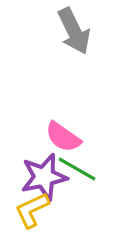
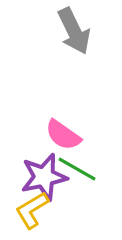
pink semicircle: moved 2 px up
yellow L-shape: rotated 6 degrees counterclockwise
